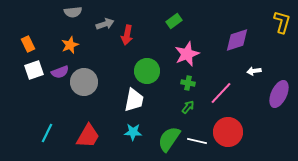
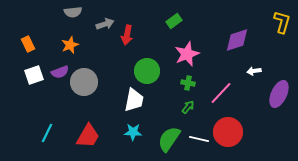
white square: moved 5 px down
white line: moved 2 px right, 2 px up
